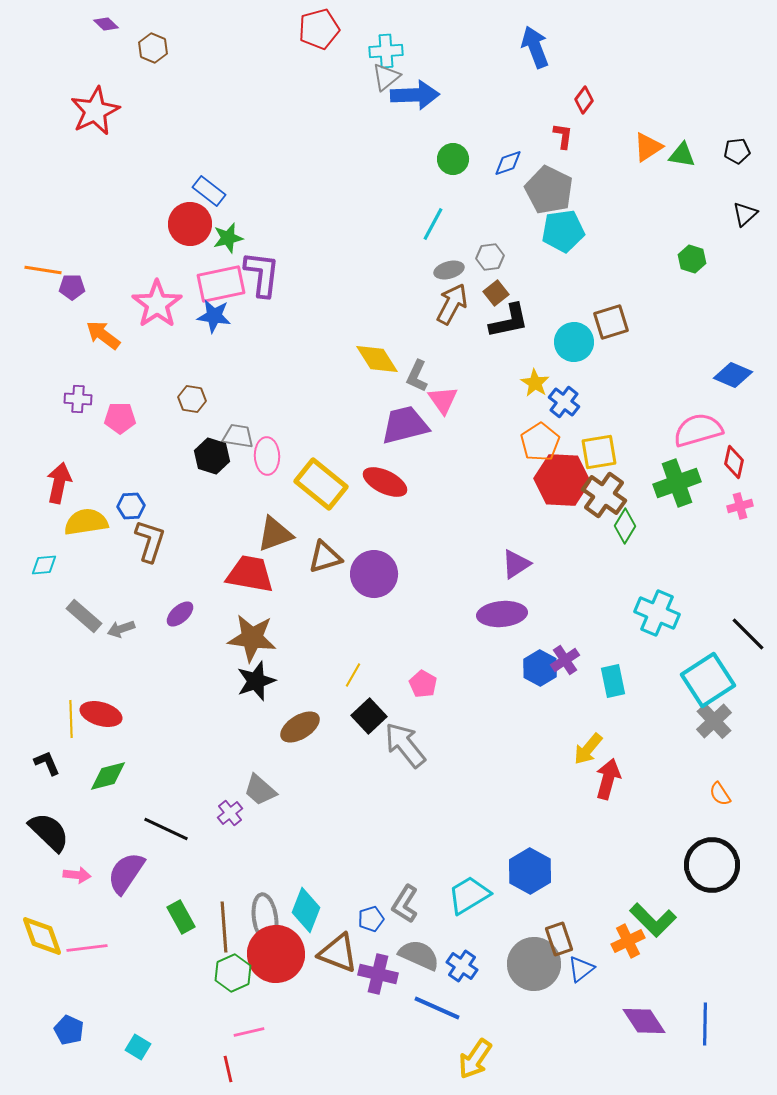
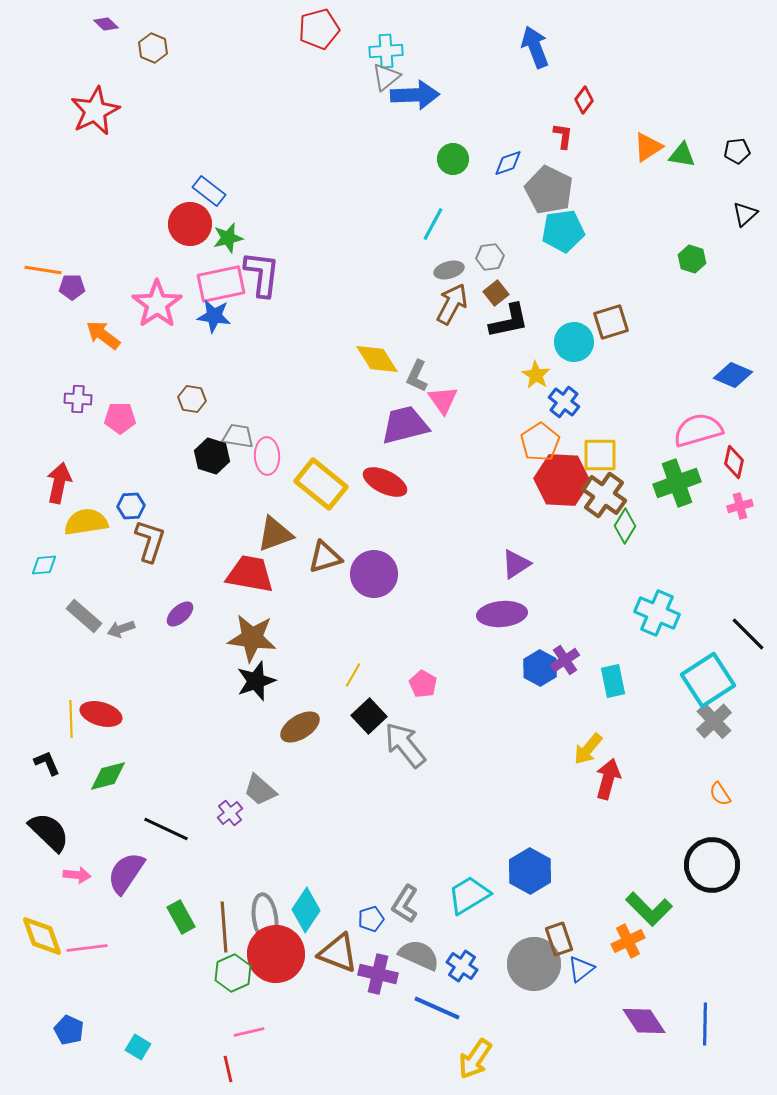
yellow star at (535, 383): moved 1 px right, 8 px up
yellow square at (599, 452): moved 1 px right, 3 px down; rotated 9 degrees clockwise
cyan diamond at (306, 910): rotated 12 degrees clockwise
green L-shape at (653, 920): moved 4 px left, 11 px up
